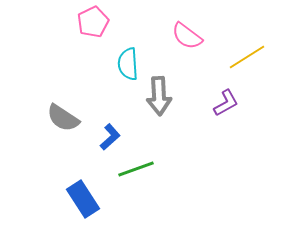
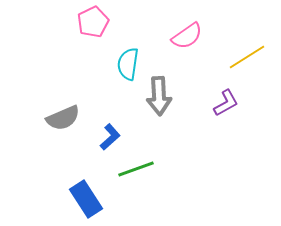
pink semicircle: rotated 72 degrees counterclockwise
cyan semicircle: rotated 12 degrees clockwise
gray semicircle: rotated 56 degrees counterclockwise
blue rectangle: moved 3 px right
